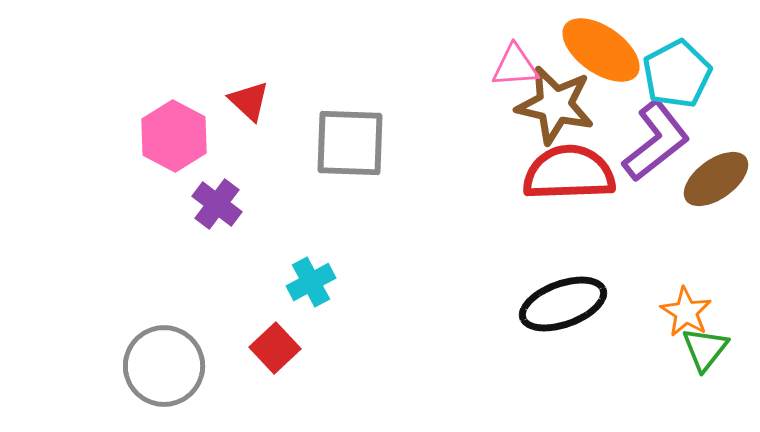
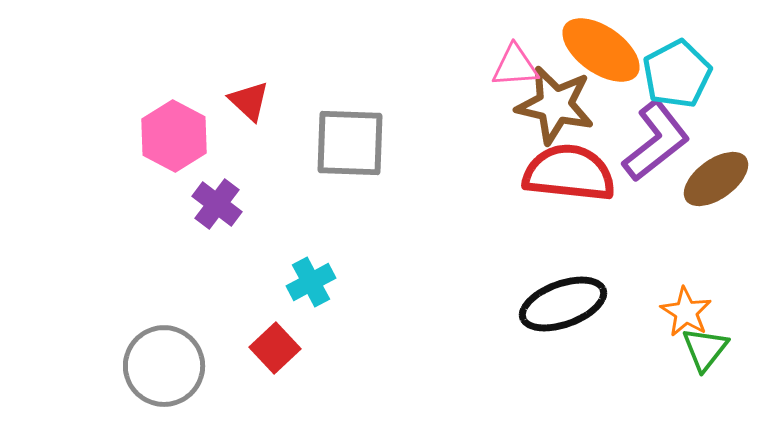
red semicircle: rotated 8 degrees clockwise
